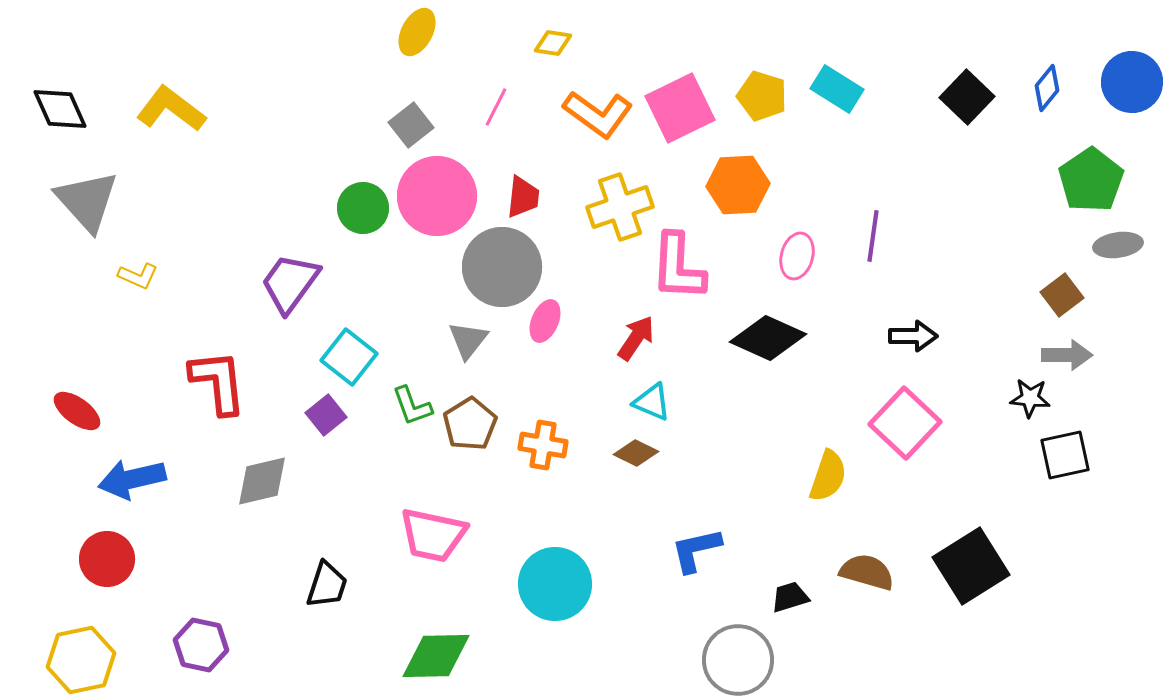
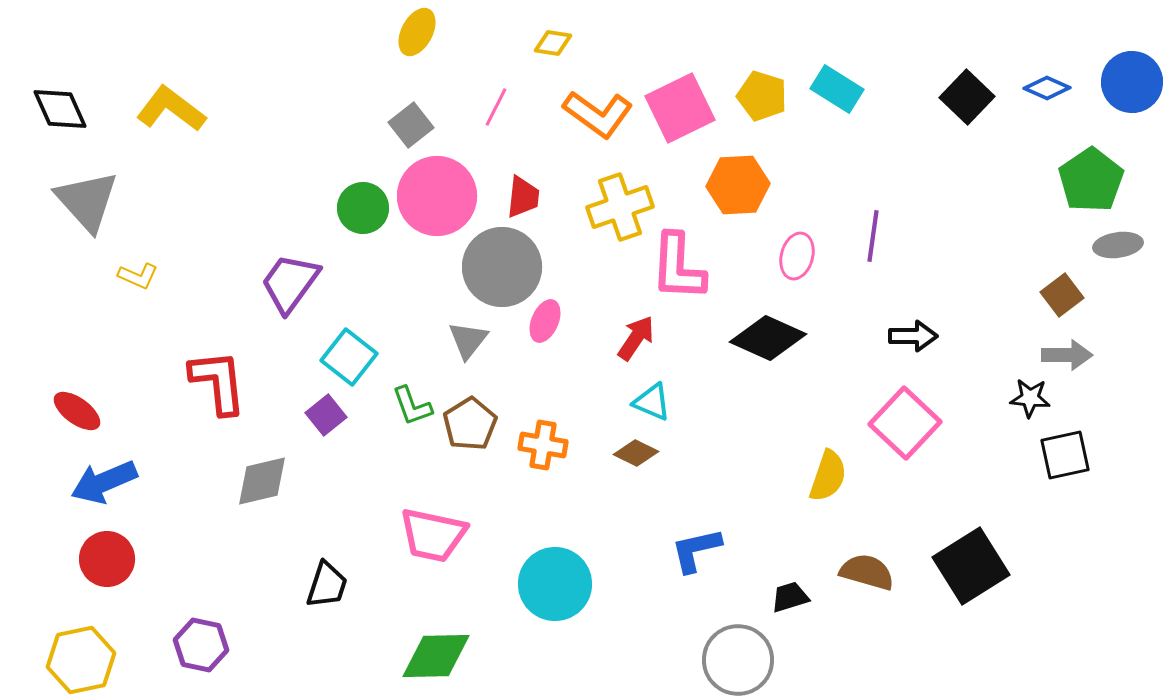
blue diamond at (1047, 88): rotated 75 degrees clockwise
blue arrow at (132, 479): moved 28 px left, 3 px down; rotated 10 degrees counterclockwise
